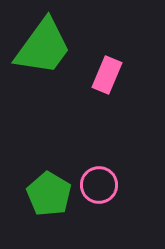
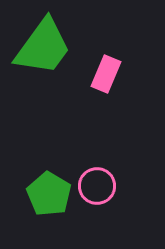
pink rectangle: moved 1 px left, 1 px up
pink circle: moved 2 px left, 1 px down
